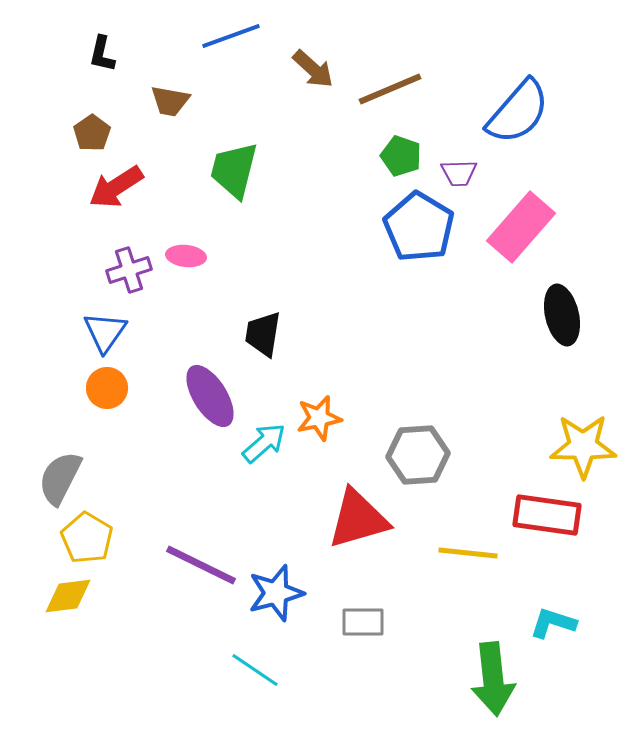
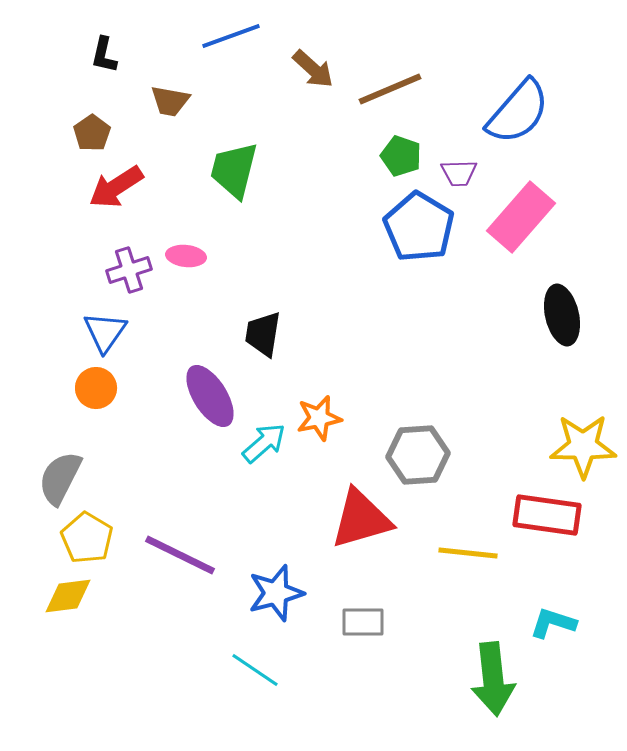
black L-shape: moved 2 px right, 1 px down
pink rectangle: moved 10 px up
orange circle: moved 11 px left
red triangle: moved 3 px right
purple line: moved 21 px left, 10 px up
